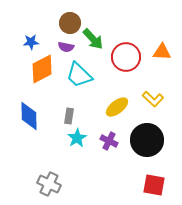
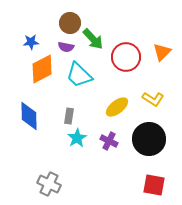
orange triangle: rotated 48 degrees counterclockwise
yellow L-shape: rotated 10 degrees counterclockwise
black circle: moved 2 px right, 1 px up
